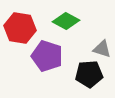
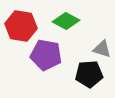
red hexagon: moved 1 px right, 2 px up
purple pentagon: moved 1 px left, 1 px up; rotated 8 degrees counterclockwise
